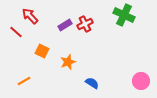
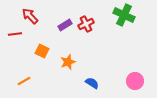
red cross: moved 1 px right
red line: moved 1 px left, 2 px down; rotated 48 degrees counterclockwise
pink circle: moved 6 px left
